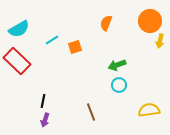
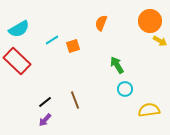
orange semicircle: moved 5 px left
yellow arrow: rotated 72 degrees counterclockwise
orange square: moved 2 px left, 1 px up
green arrow: rotated 78 degrees clockwise
cyan circle: moved 6 px right, 4 px down
black line: moved 2 px right, 1 px down; rotated 40 degrees clockwise
brown line: moved 16 px left, 12 px up
purple arrow: rotated 24 degrees clockwise
